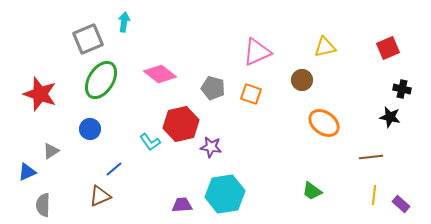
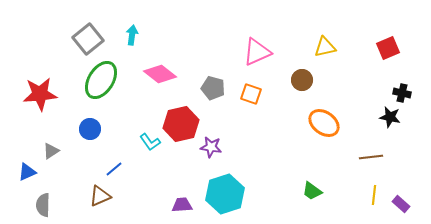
cyan arrow: moved 8 px right, 13 px down
gray square: rotated 16 degrees counterclockwise
black cross: moved 4 px down
red star: rotated 24 degrees counterclockwise
cyan hexagon: rotated 9 degrees counterclockwise
